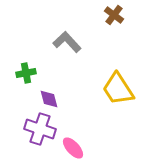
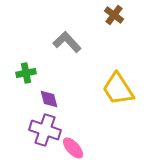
purple cross: moved 5 px right, 1 px down
